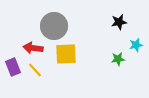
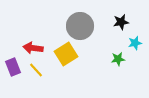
black star: moved 2 px right
gray circle: moved 26 px right
cyan star: moved 1 px left, 2 px up
yellow square: rotated 30 degrees counterclockwise
yellow line: moved 1 px right
